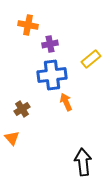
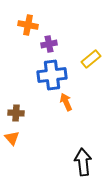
purple cross: moved 1 px left
brown cross: moved 6 px left, 4 px down; rotated 35 degrees clockwise
